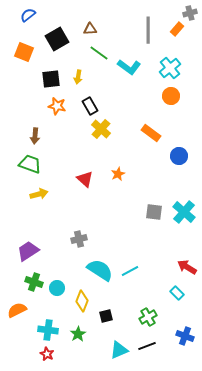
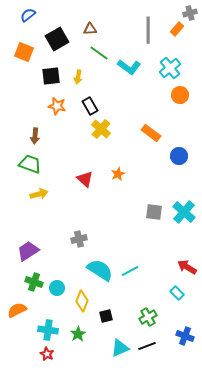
black square at (51, 79): moved 3 px up
orange circle at (171, 96): moved 9 px right, 1 px up
cyan triangle at (119, 350): moved 1 px right, 2 px up
